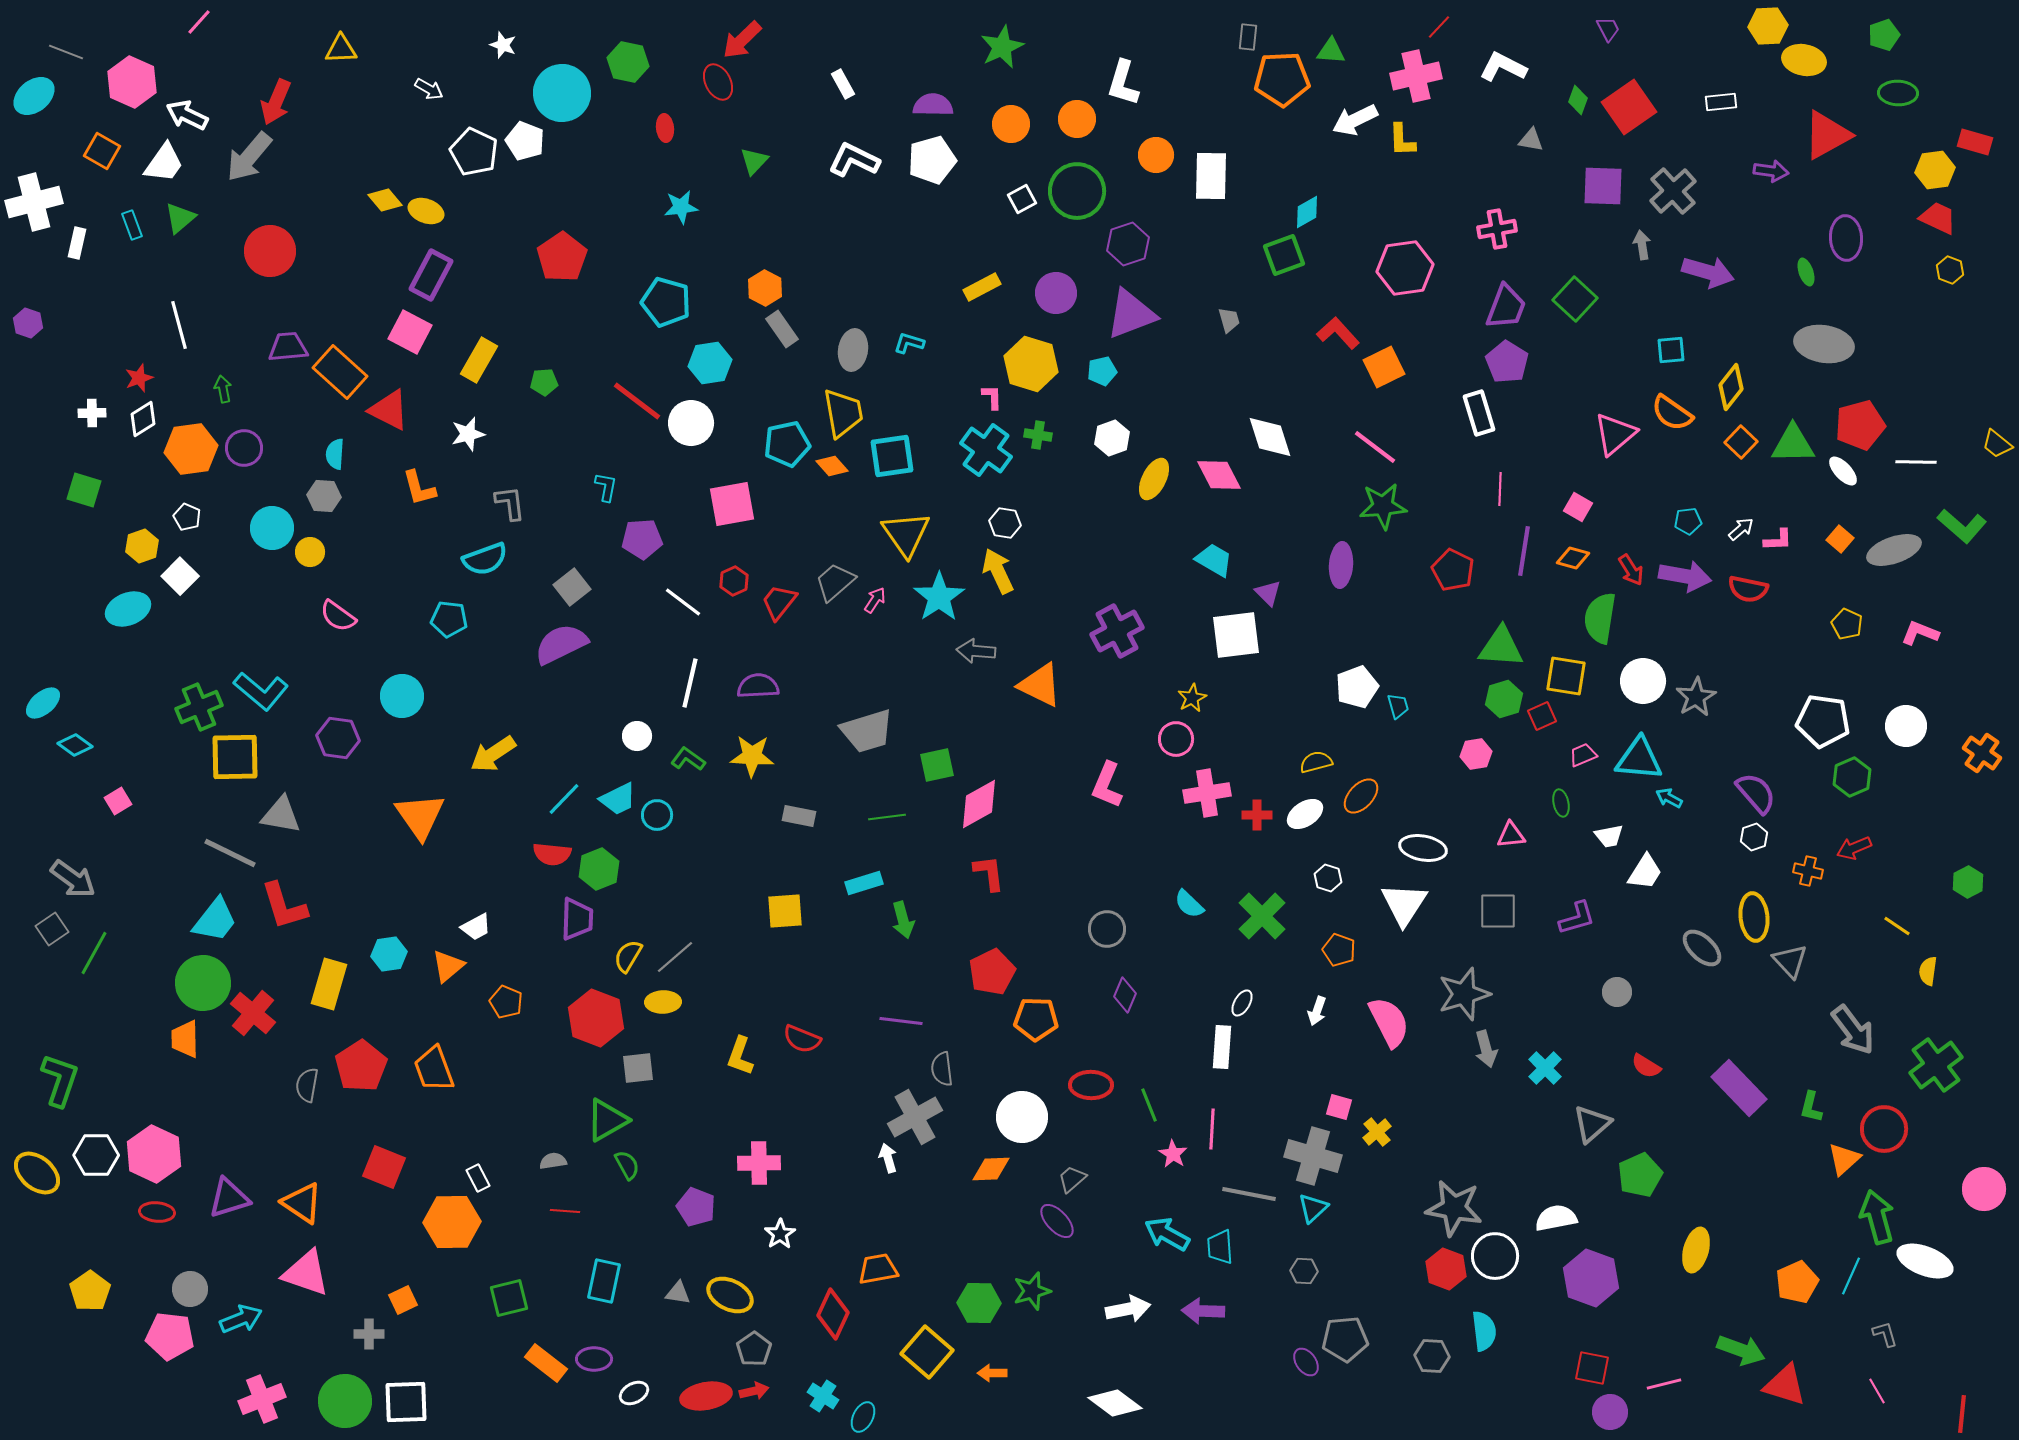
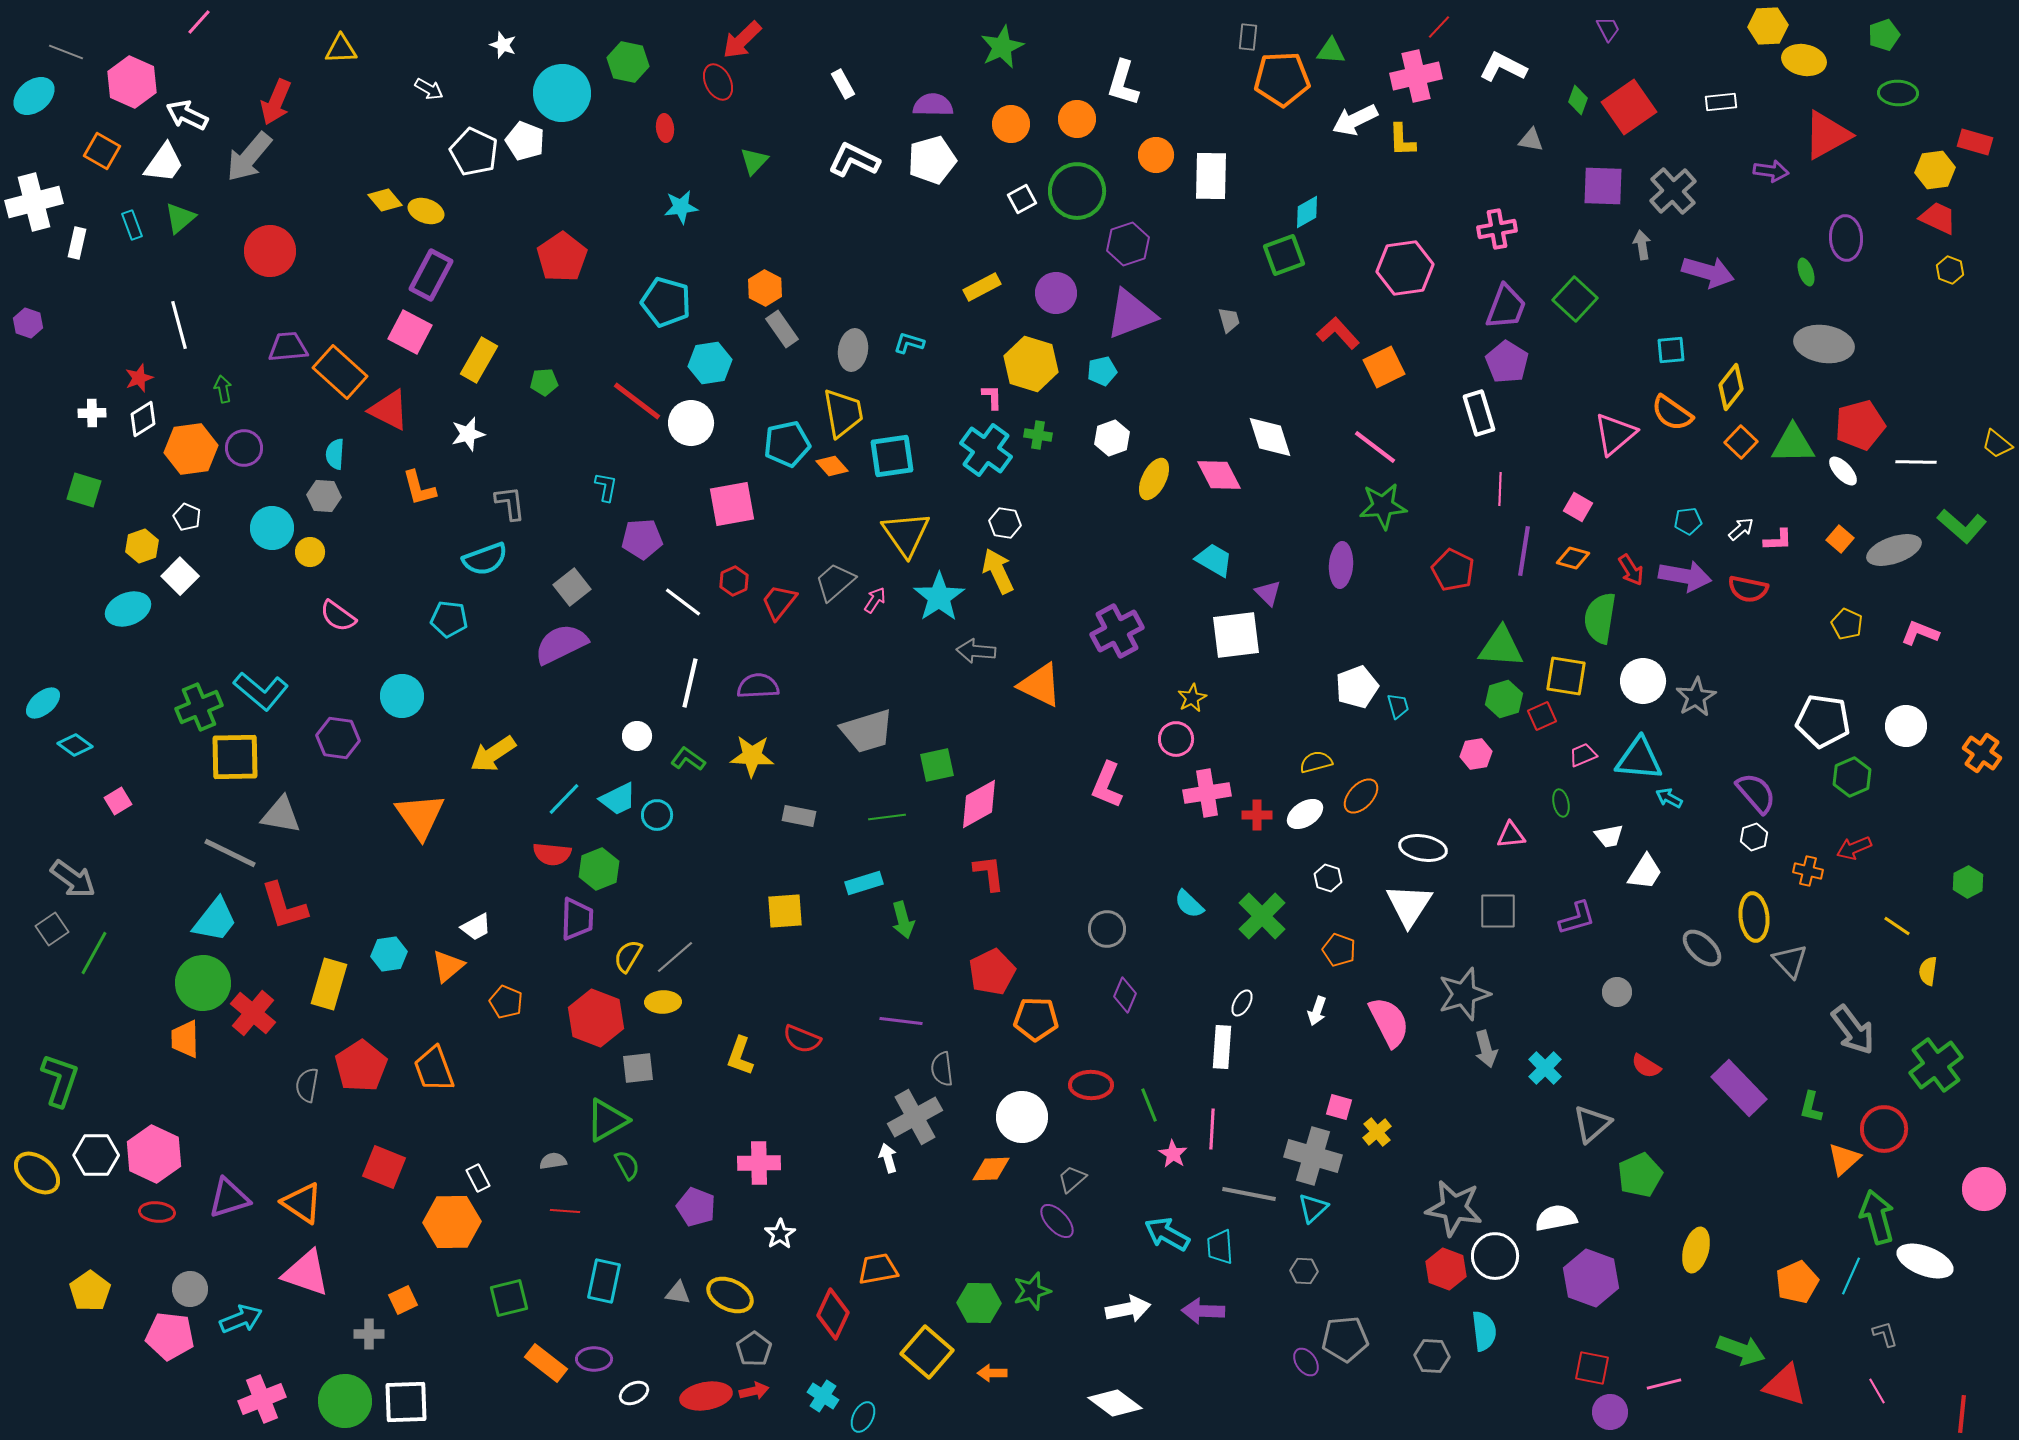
white triangle at (1404, 904): moved 5 px right, 1 px down
